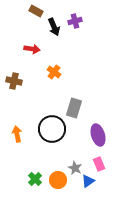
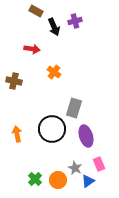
purple ellipse: moved 12 px left, 1 px down
